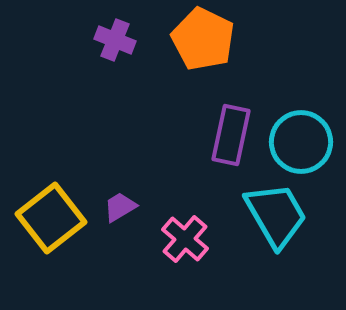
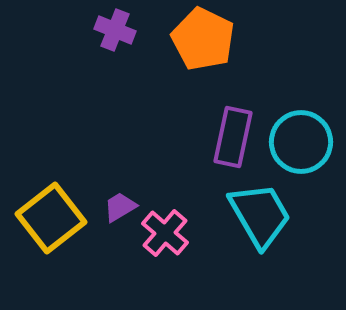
purple cross: moved 10 px up
purple rectangle: moved 2 px right, 2 px down
cyan trapezoid: moved 16 px left
pink cross: moved 20 px left, 6 px up
